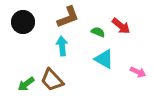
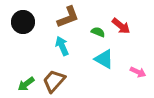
cyan arrow: rotated 18 degrees counterclockwise
brown trapezoid: moved 2 px right, 1 px down; rotated 85 degrees clockwise
